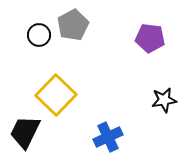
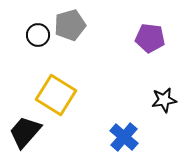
gray pentagon: moved 3 px left; rotated 12 degrees clockwise
black circle: moved 1 px left
yellow square: rotated 12 degrees counterclockwise
black trapezoid: rotated 15 degrees clockwise
blue cross: moved 16 px right; rotated 24 degrees counterclockwise
